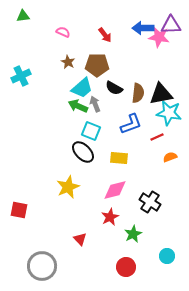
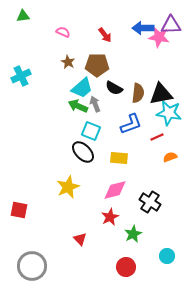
gray circle: moved 10 px left
